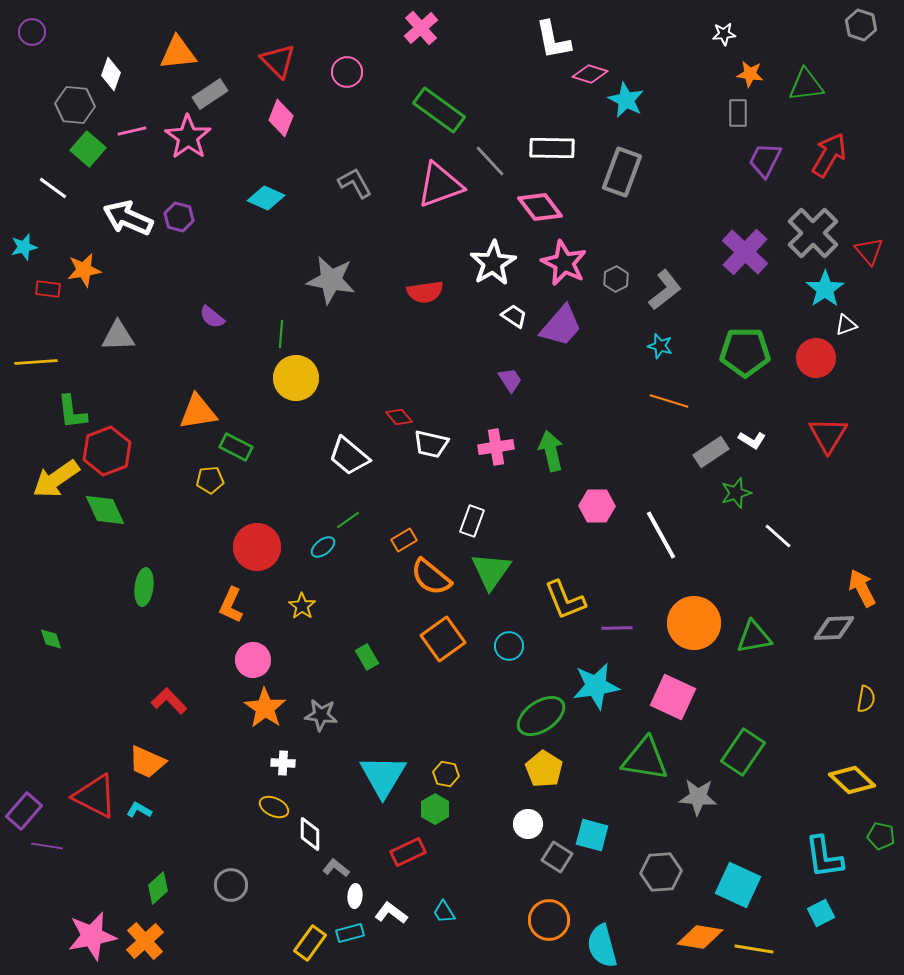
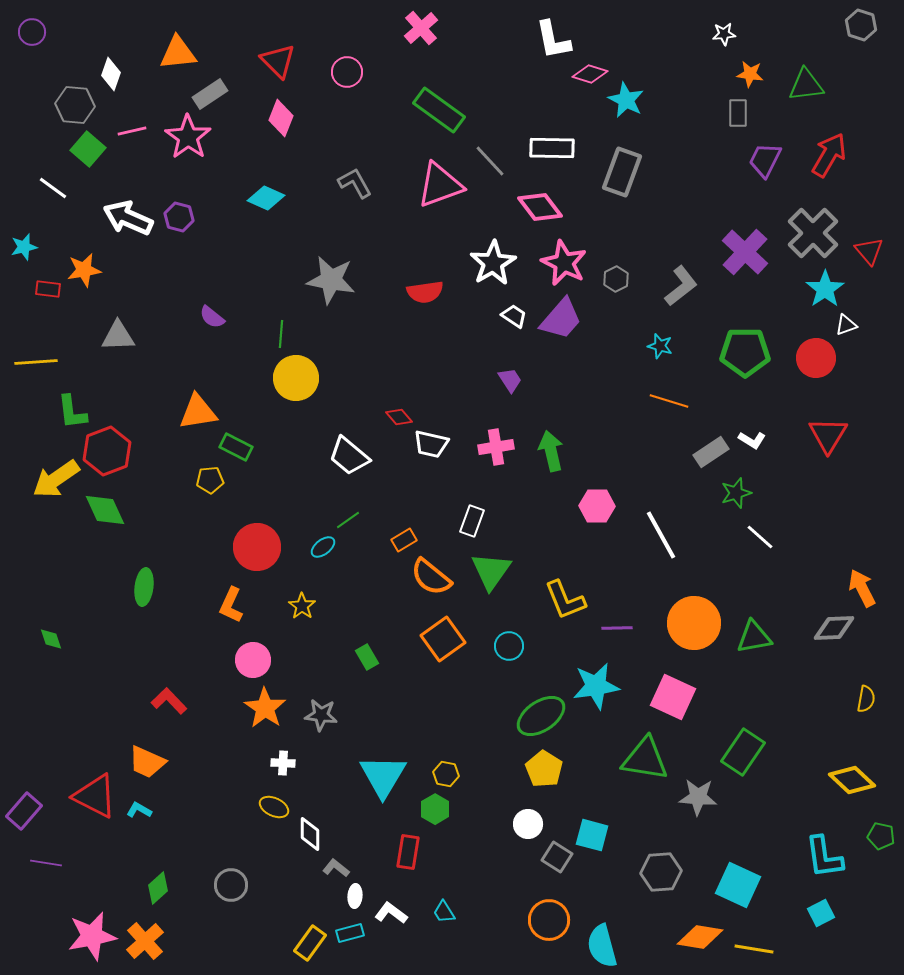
gray L-shape at (665, 290): moved 16 px right, 4 px up
purple trapezoid at (561, 326): moved 7 px up
white line at (778, 536): moved 18 px left, 1 px down
purple line at (47, 846): moved 1 px left, 17 px down
red rectangle at (408, 852): rotated 56 degrees counterclockwise
